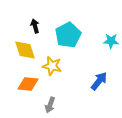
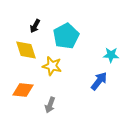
black arrow: rotated 136 degrees counterclockwise
cyan pentagon: moved 2 px left, 1 px down
cyan star: moved 14 px down
yellow diamond: moved 1 px right
orange diamond: moved 5 px left, 6 px down
